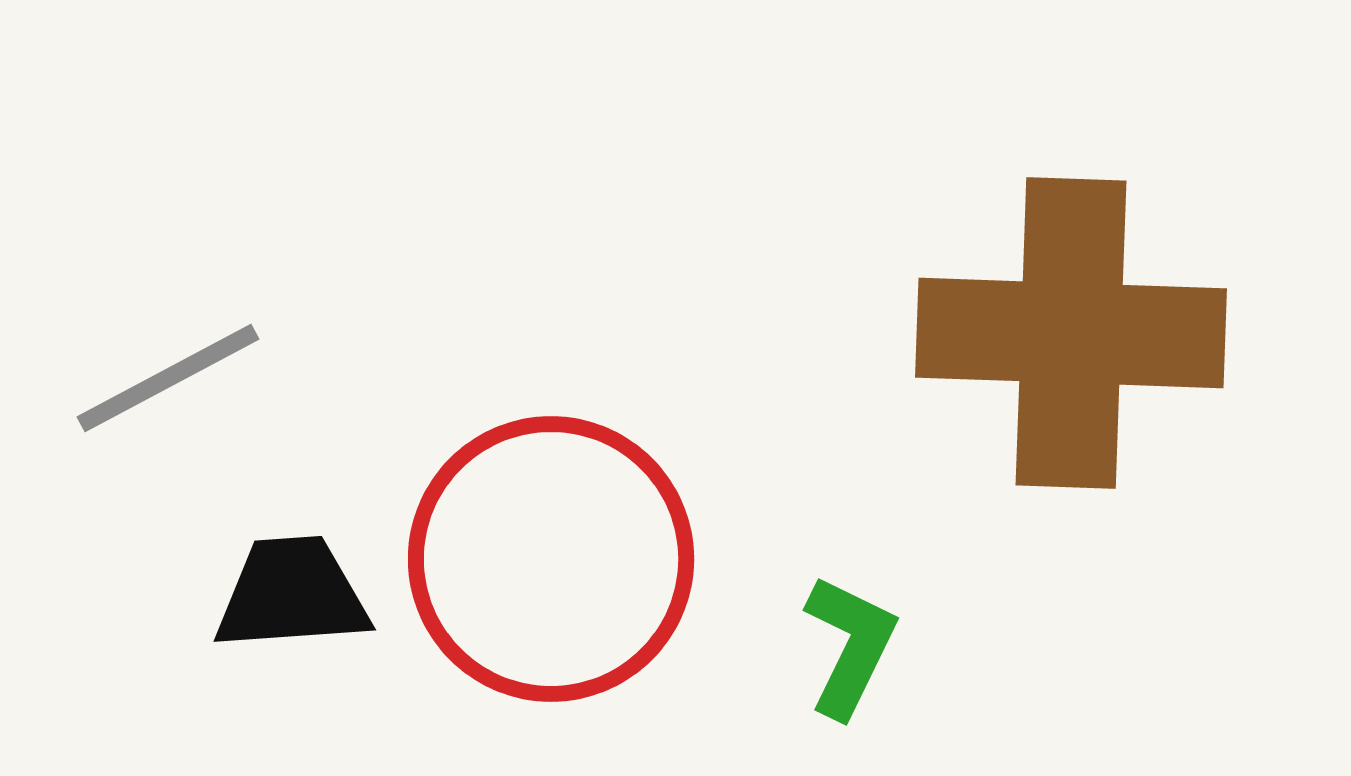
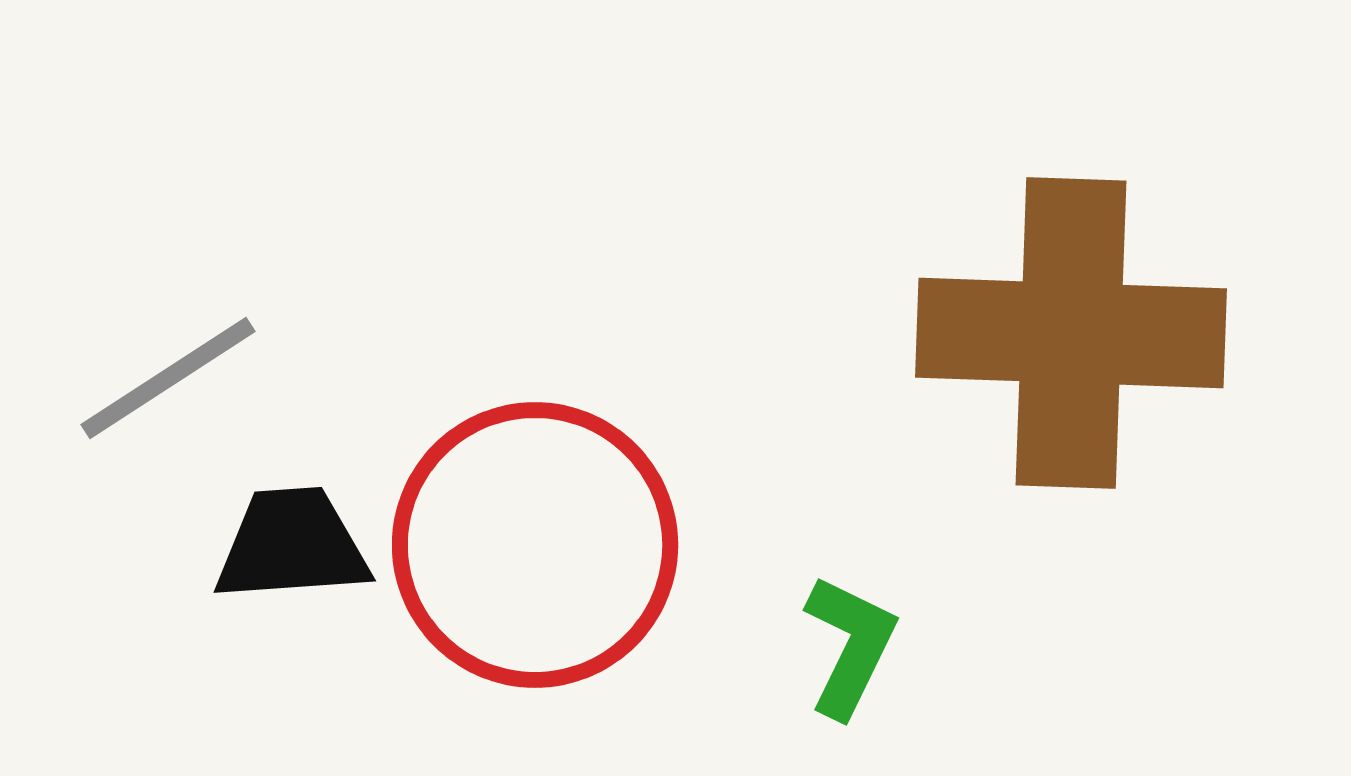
gray line: rotated 5 degrees counterclockwise
red circle: moved 16 px left, 14 px up
black trapezoid: moved 49 px up
